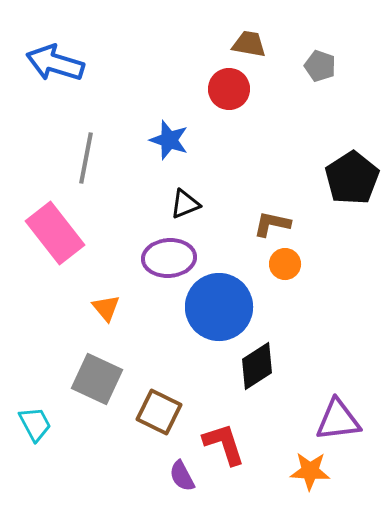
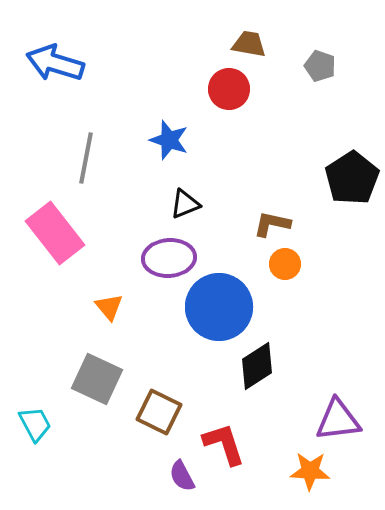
orange triangle: moved 3 px right, 1 px up
